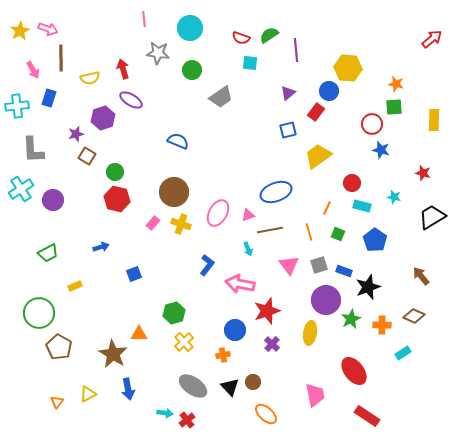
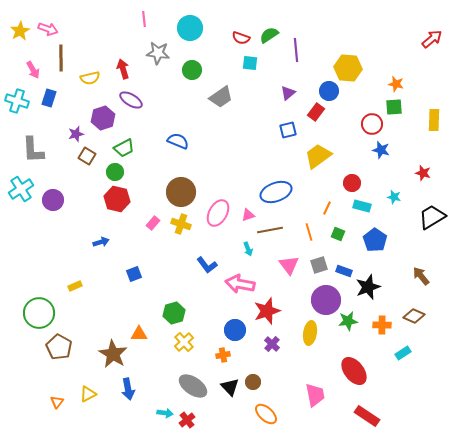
cyan cross at (17, 106): moved 5 px up; rotated 25 degrees clockwise
brown circle at (174, 192): moved 7 px right
blue arrow at (101, 247): moved 5 px up
green trapezoid at (48, 253): moved 76 px right, 105 px up
blue L-shape at (207, 265): rotated 105 degrees clockwise
green star at (351, 319): moved 3 px left, 2 px down; rotated 18 degrees clockwise
